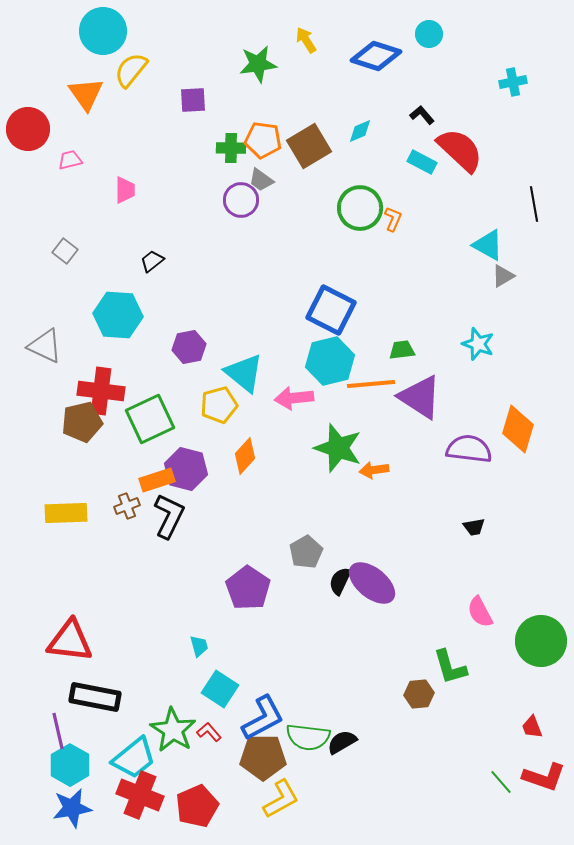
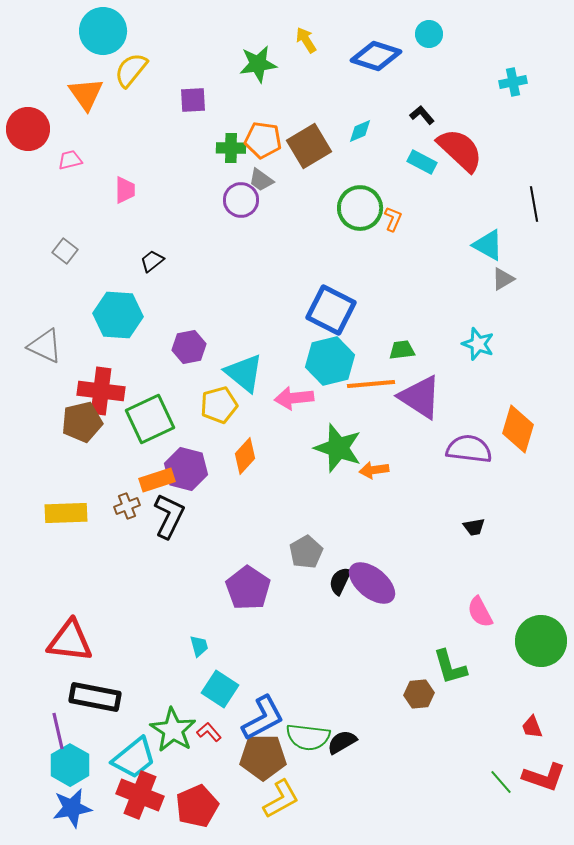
gray triangle at (503, 276): moved 3 px down
